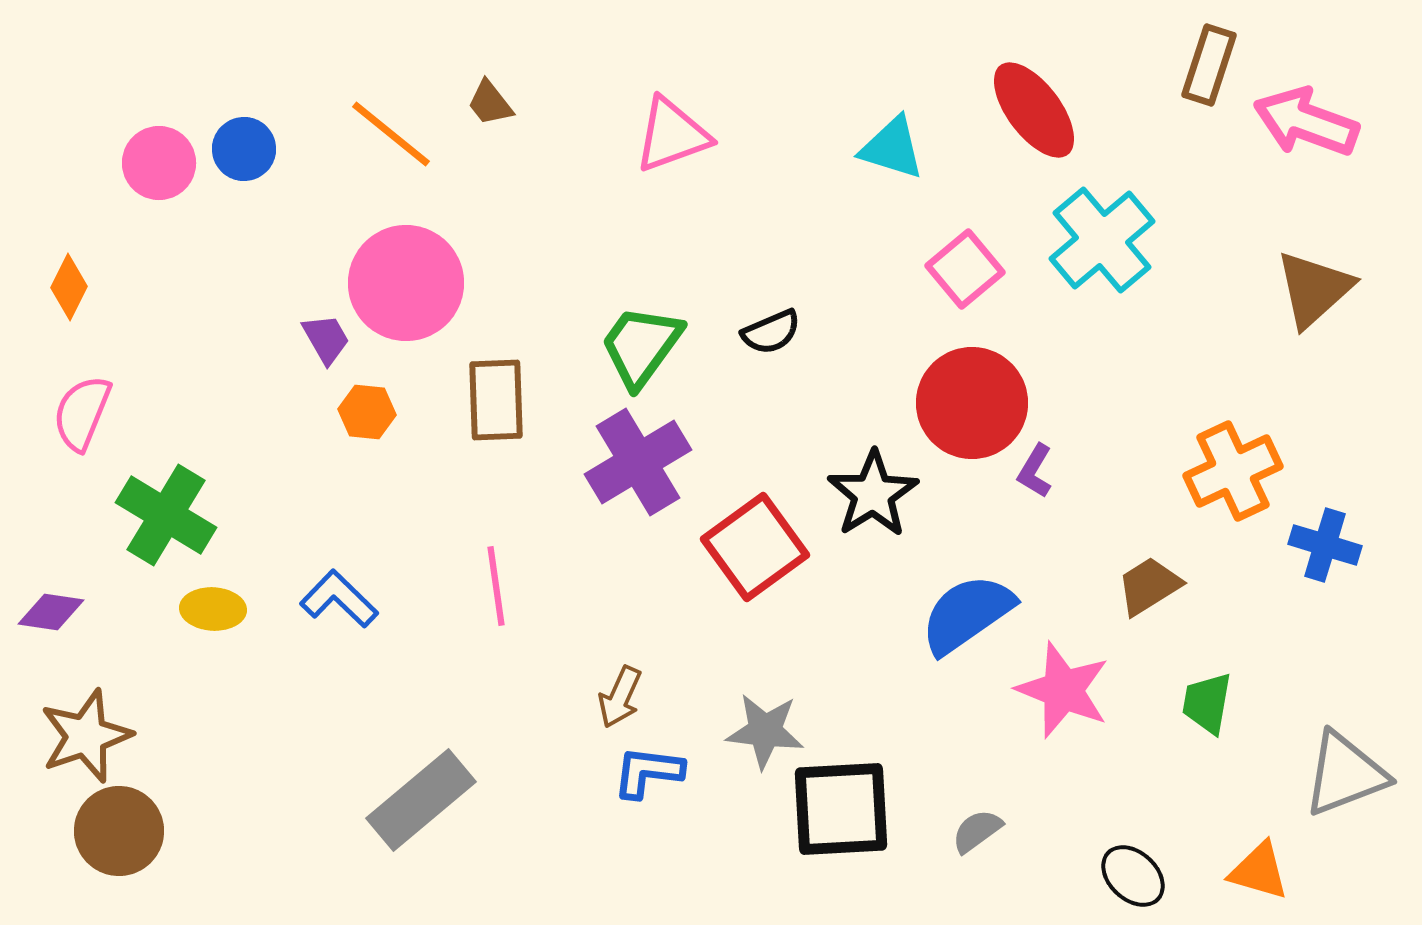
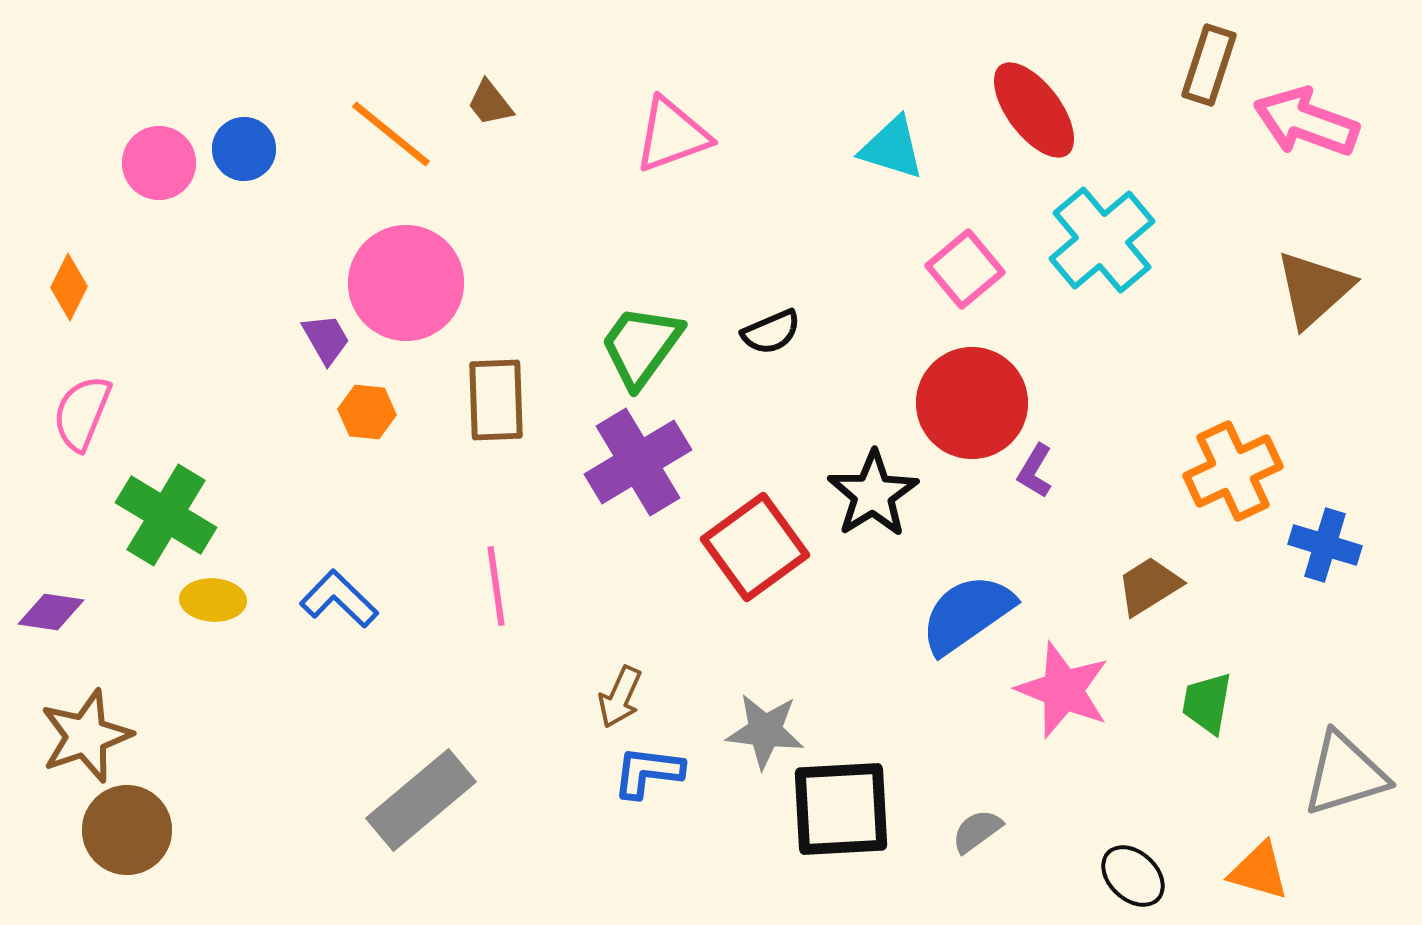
yellow ellipse at (213, 609): moved 9 px up
gray triangle at (1345, 774): rotated 4 degrees clockwise
brown circle at (119, 831): moved 8 px right, 1 px up
